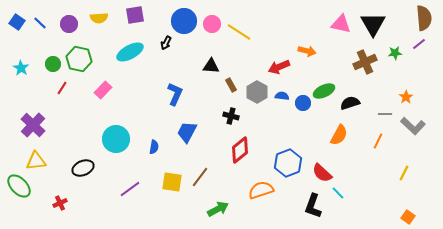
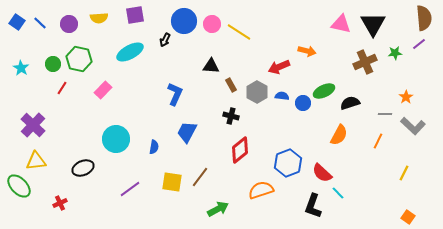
black arrow at (166, 43): moved 1 px left, 3 px up
